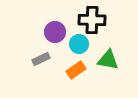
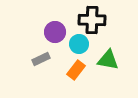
orange rectangle: rotated 18 degrees counterclockwise
